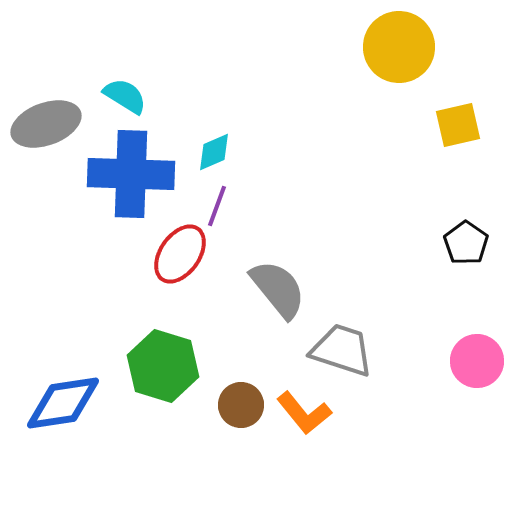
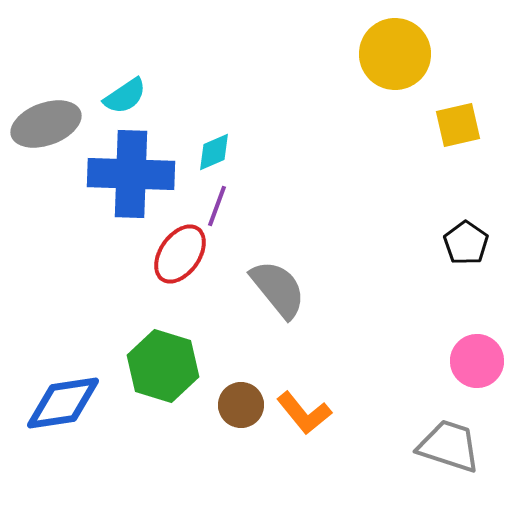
yellow circle: moved 4 px left, 7 px down
cyan semicircle: rotated 114 degrees clockwise
gray trapezoid: moved 107 px right, 96 px down
